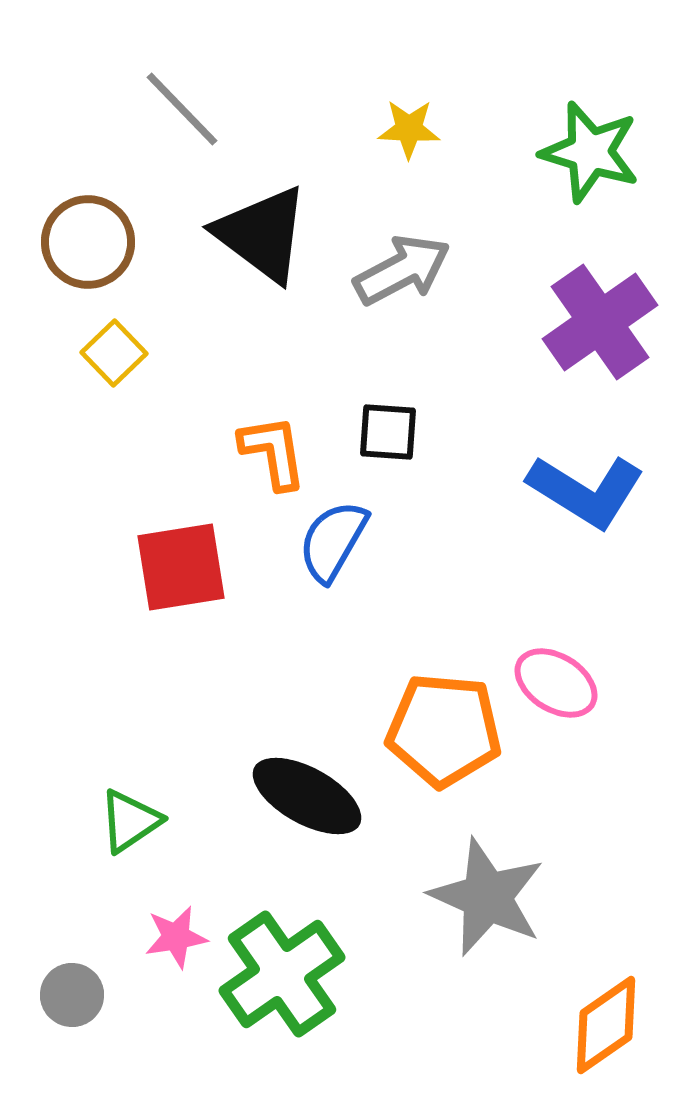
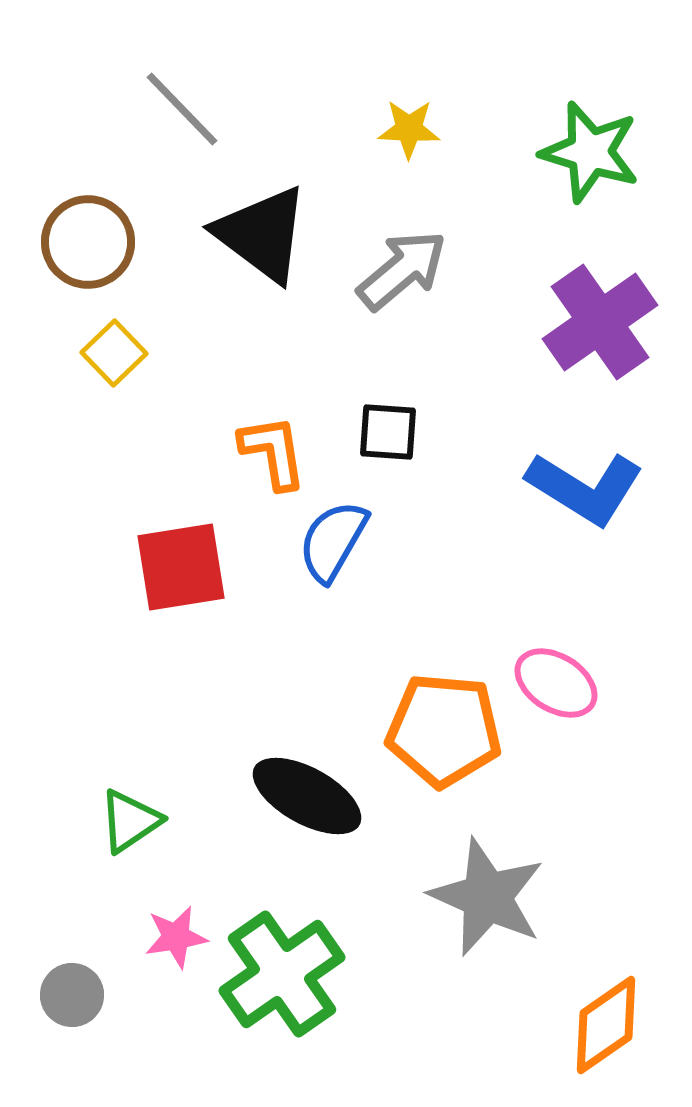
gray arrow: rotated 12 degrees counterclockwise
blue L-shape: moved 1 px left, 3 px up
